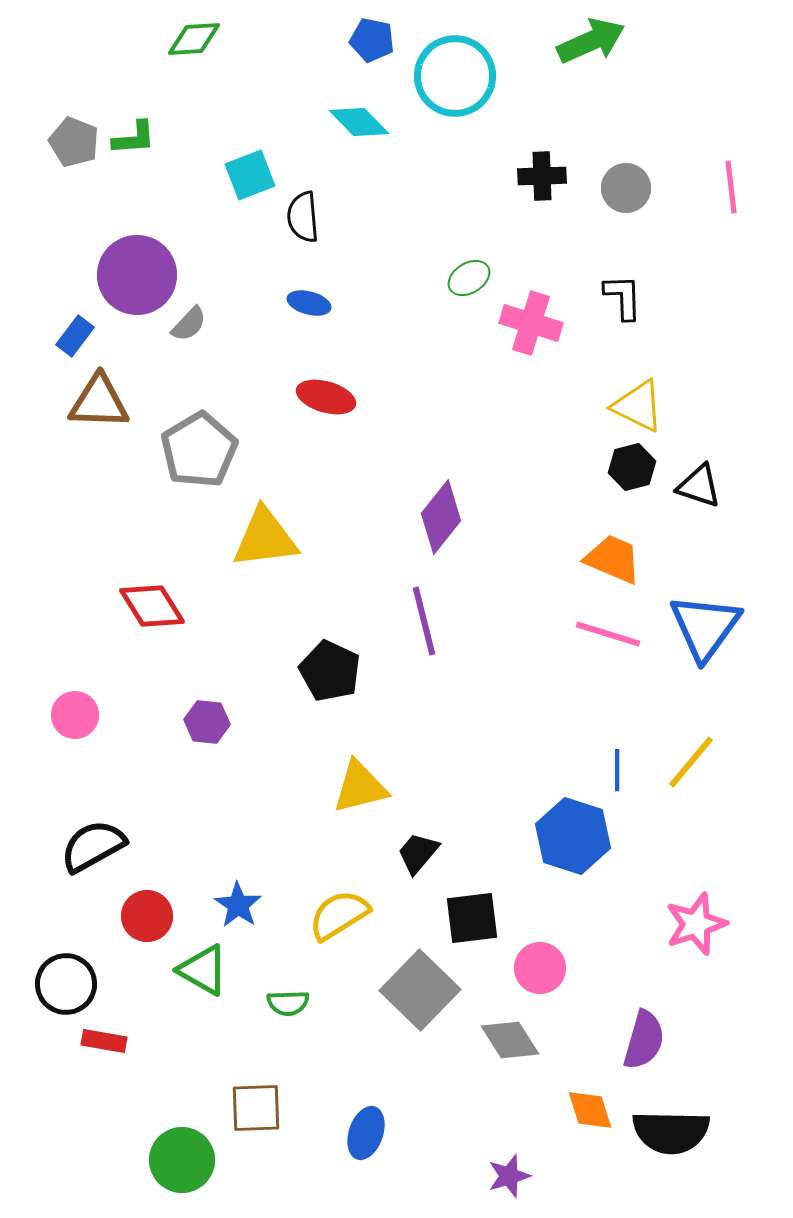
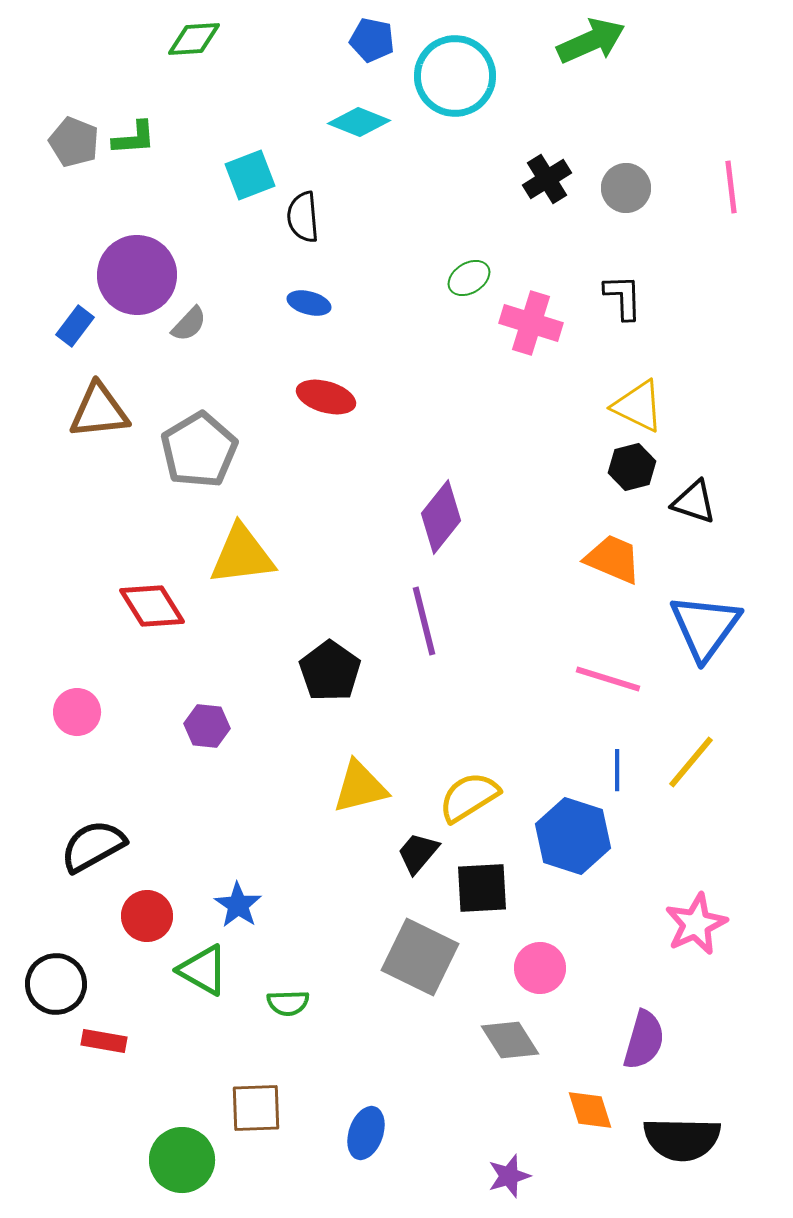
cyan diamond at (359, 122): rotated 24 degrees counterclockwise
black cross at (542, 176): moved 5 px right, 3 px down; rotated 30 degrees counterclockwise
blue rectangle at (75, 336): moved 10 px up
brown triangle at (99, 402): moved 9 px down; rotated 8 degrees counterclockwise
black triangle at (699, 486): moved 5 px left, 16 px down
yellow triangle at (265, 538): moved 23 px left, 17 px down
pink line at (608, 634): moved 45 px down
black pentagon at (330, 671): rotated 10 degrees clockwise
pink circle at (75, 715): moved 2 px right, 3 px up
purple hexagon at (207, 722): moved 4 px down
yellow semicircle at (339, 915): moved 130 px right, 118 px up
black square at (472, 918): moved 10 px right, 30 px up; rotated 4 degrees clockwise
pink star at (696, 924): rotated 6 degrees counterclockwise
black circle at (66, 984): moved 10 px left
gray square at (420, 990): moved 33 px up; rotated 18 degrees counterclockwise
black semicircle at (671, 1132): moved 11 px right, 7 px down
